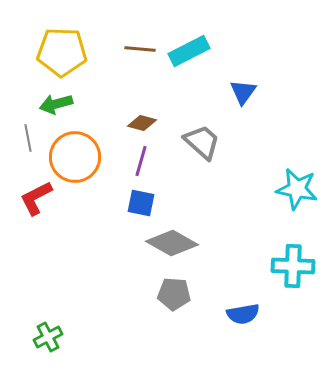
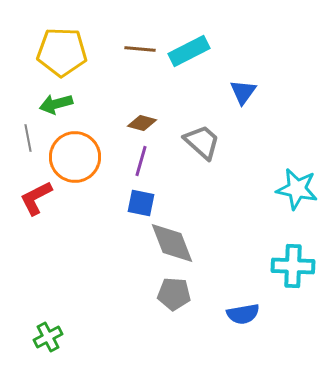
gray diamond: rotated 39 degrees clockwise
